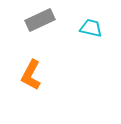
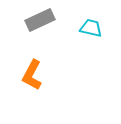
orange L-shape: moved 1 px right
